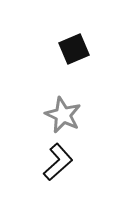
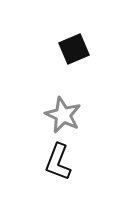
black L-shape: rotated 153 degrees clockwise
